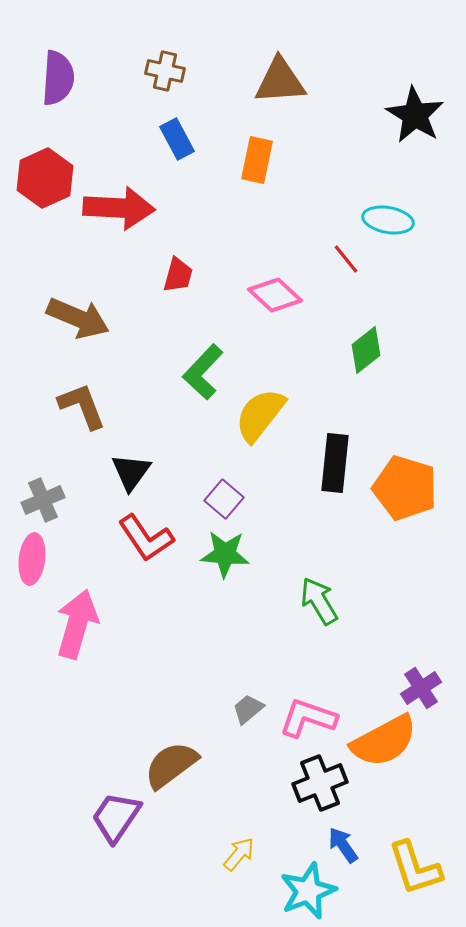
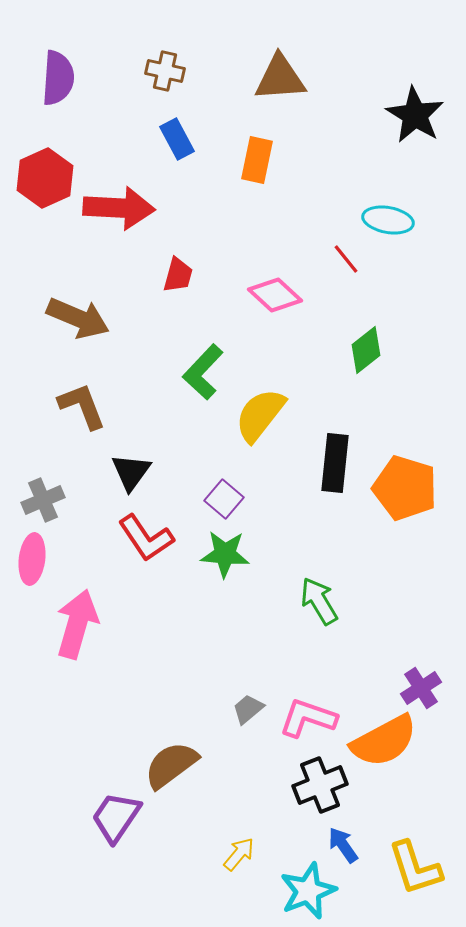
brown triangle: moved 3 px up
black cross: moved 2 px down
